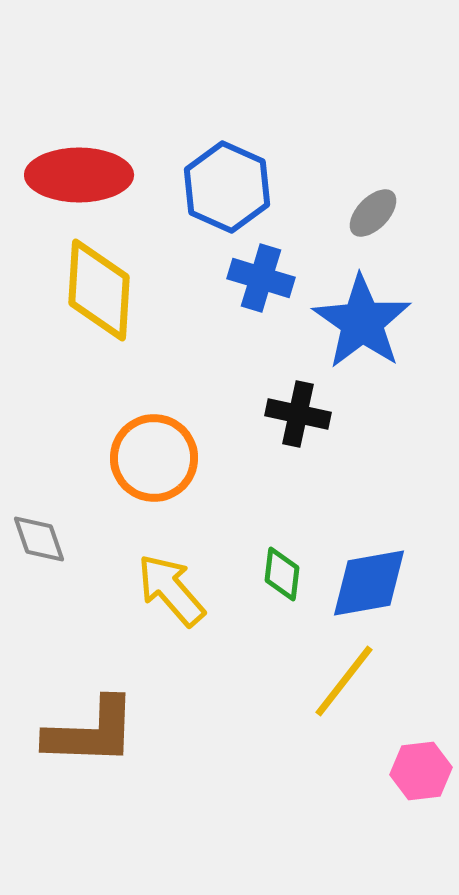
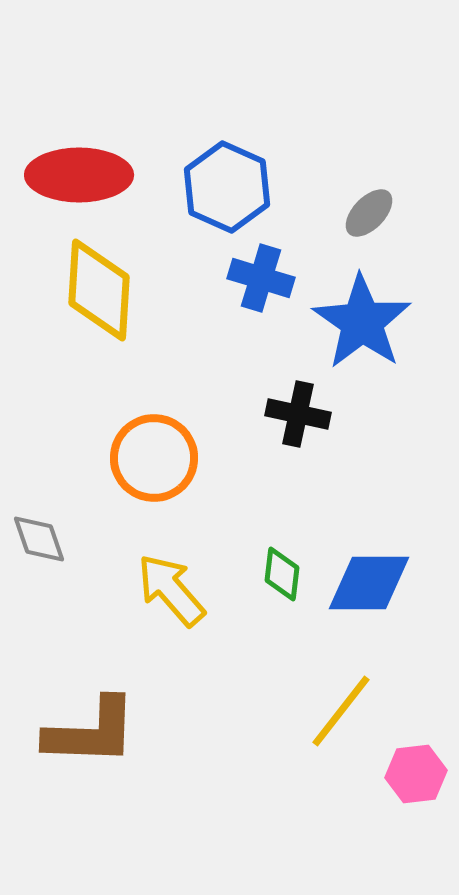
gray ellipse: moved 4 px left
blue diamond: rotated 10 degrees clockwise
yellow line: moved 3 px left, 30 px down
pink hexagon: moved 5 px left, 3 px down
